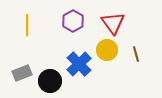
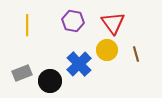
purple hexagon: rotated 20 degrees counterclockwise
